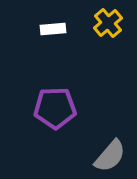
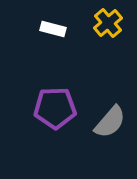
white rectangle: rotated 20 degrees clockwise
gray semicircle: moved 34 px up
